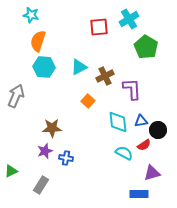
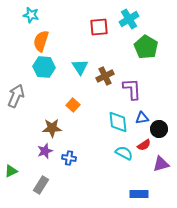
orange semicircle: moved 3 px right
cyan triangle: moved 1 px right; rotated 36 degrees counterclockwise
orange square: moved 15 px left, 4 px down
blue triangle: moved 1 px right, 3 px up
black circle: moved 1 px right, 1 px up
blue cross: moved 3 px right
purple triangle: moved 9 px right, 9 px up
